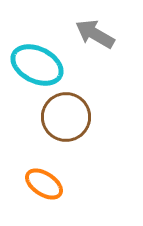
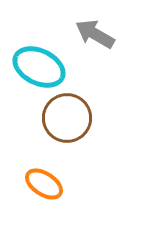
cyan ellipse: moved 2 px right, 2 px down
brown circle: moved 1 px right, 1 px down
